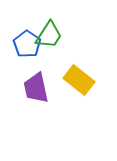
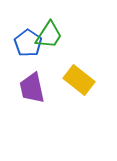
blue pentagon: moved 1 px right, 1 px up
purple trapezoid: moved 4 px left
